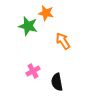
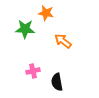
green star: moved 3 px left, 3 px down; rotated 12 degrees counterclockwise
orange arrow: rotated 18 degrees counterclockwise
pink cross: rotated 16 degrees clockwise
